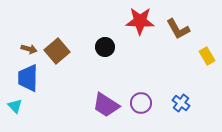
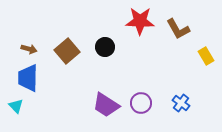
brown square: moved 10 px right
yellow rectangle: moved 1 px left
cyan triangle: moved 1 px right
